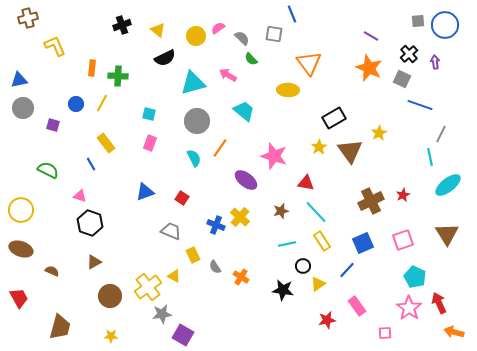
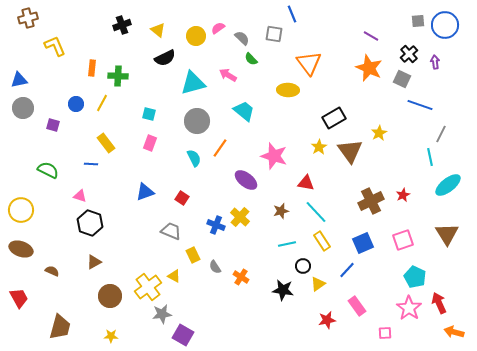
blue line at (91, 164): rotated 56 degrees counterclockwise
